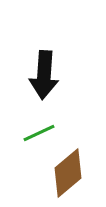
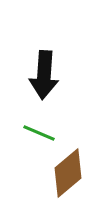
green line: rotated 48 degrees clockwise
